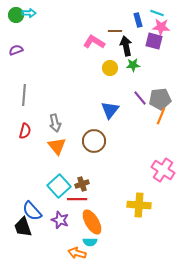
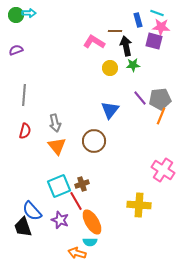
cyan square: rotated 20 degrees clockwise
red line: moved 1 px left, 2 px down; rotated 60 degrees clockwise
